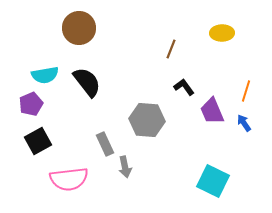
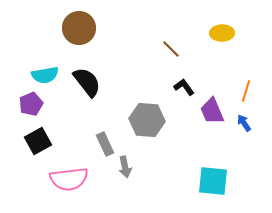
brown line: rotated 66 degrees counterclockwise
cyan square: rotated 20 degrees counterclockwise
